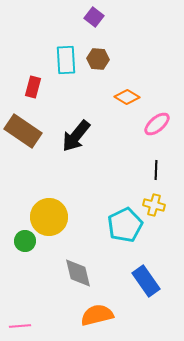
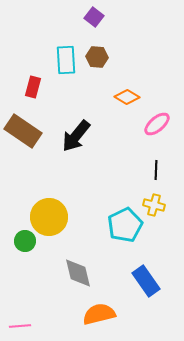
brown hexagon: moved 1 px left, 2 px up
orange semicircle: moved 2 px right, 1 px up
